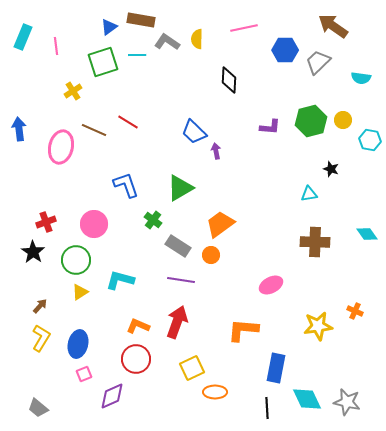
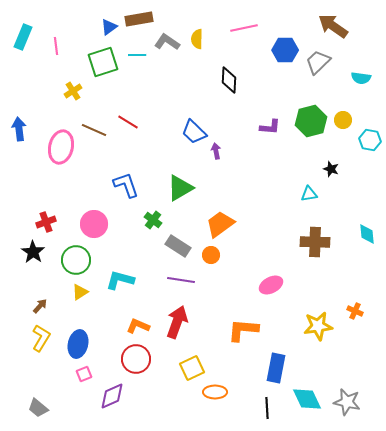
brown rectangle at (141, 20): moved 2 px left, 1 px up; rotated 20 degrees counterclockwise
cyan diamond at (367, 234): rotated 30 degrees clockwise
